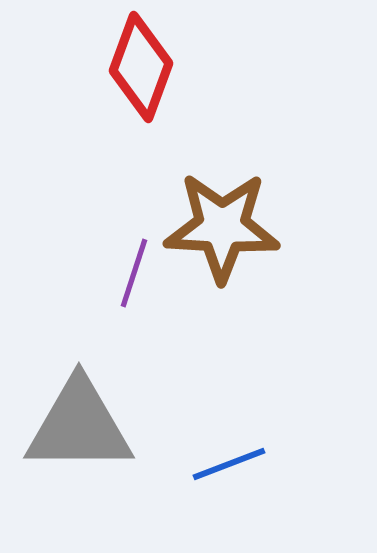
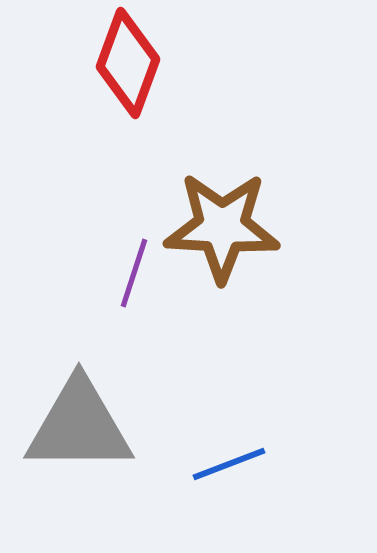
red diamond: moved 13 px left, 4 px up
